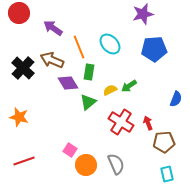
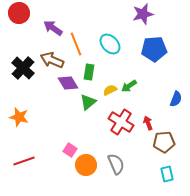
orange line: moved 3 px left, 3 px up
